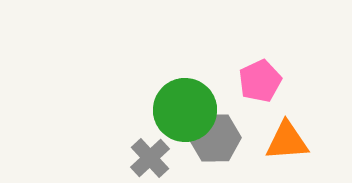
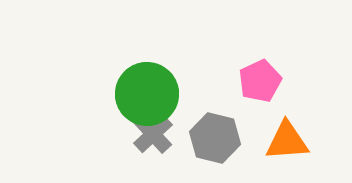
green circle: moved 38 px left, 16 px up
gray hexagon: rotated 15 degrees clockwise
gray cross: moved 3 px right, 24 px up
